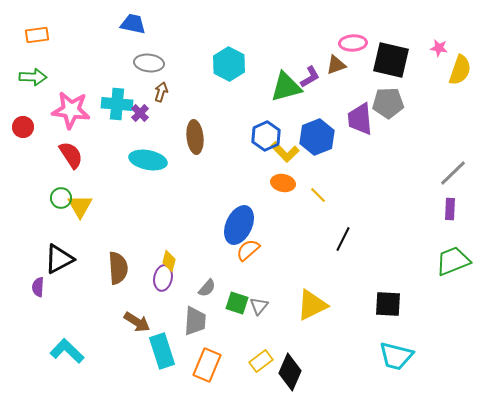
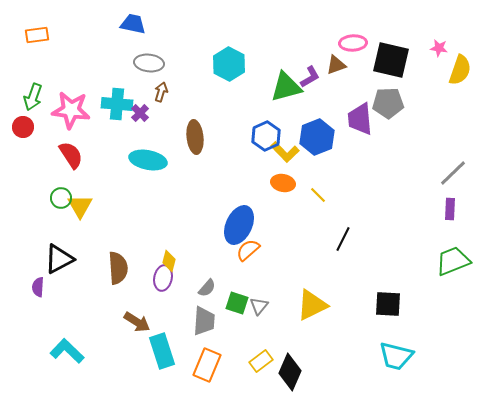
green arrow at (33, 77): moved 20 px down; rotated 108 degrees clockwise
gray trapezoid at (195, 321): moved 9 px right
